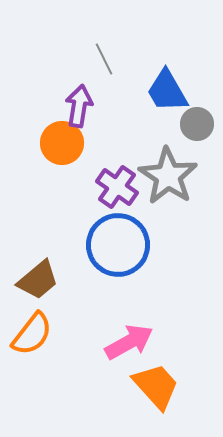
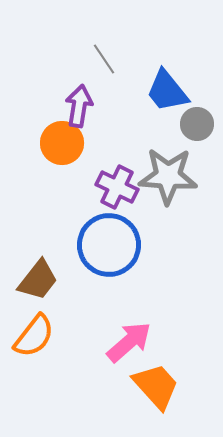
gray line: rotated 8 degrees counterclockwise
blue trapezoid: rotated 9 degrees counterclockwise
gray star: rotated 30 degrees counterclockwise
purple cross: rotated 9 degrees counterclockwise
blue circle: moved 9 px left
brown trapezoid: rotated 12 degrees counterclockwise
orange semicircle: moved 2 px right, 2 px down
pink arrow: rotated 12 degrees counterclockwise
